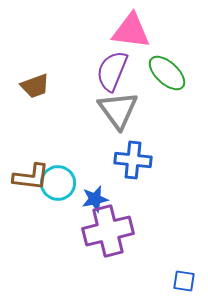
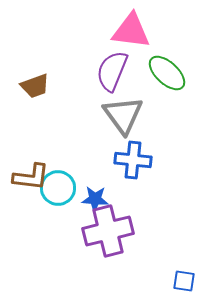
gray triangle: moved 5 px right, 5 px down
cyan circle: moved 5 px down
blue star: rotated 16 degrees clockwise
